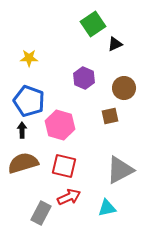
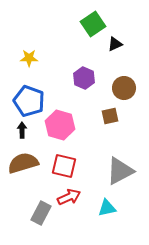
gray triangle: moved 1 px down
